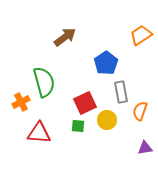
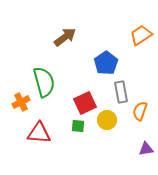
purple triangle: moved 1 px right, 1 px down
